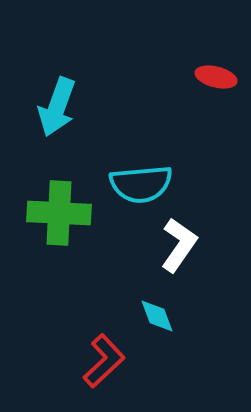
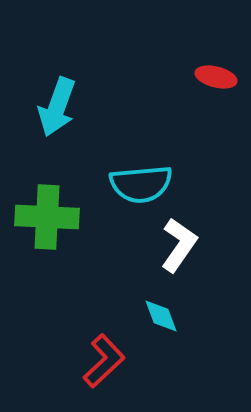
green cross: moved 12 px left, 4 px down
cyan diamond: moved 4 px right
